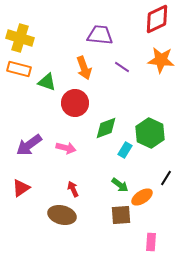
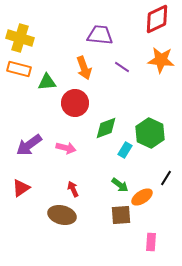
green triangle: rotated 24 degrees counterclockwise
